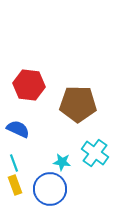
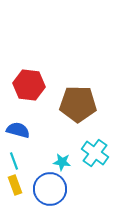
blue semicircle: moved 1 px down; rotated 10 degrees counterclockwise
cyan line: moved 2 px up
